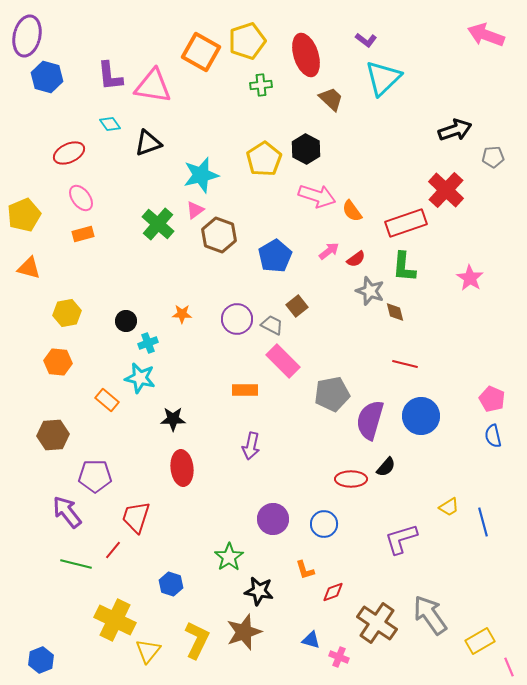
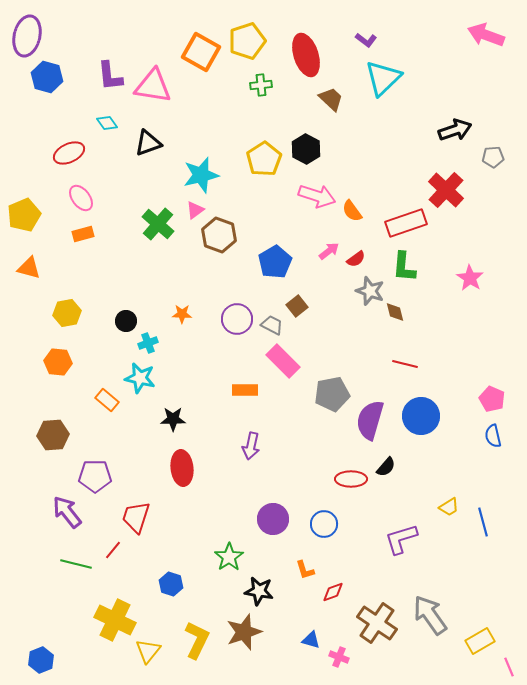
cyan diamond at (110, 124): moved 3 px left, 1 px up
blue pentagon at (275, 256): moved 6 px down
